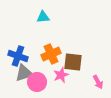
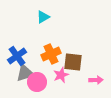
cyan triangle: rotated 24 degrees counterclockwise
blue cross: moved 1 px left; rotated 36 degrees clockwise
gray triangle: moved 1 px right
pink arrow: moved 2 px left, 2 px up; rotated 64 degrees counterclockwise
